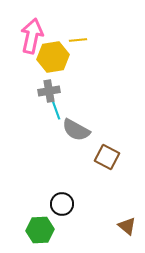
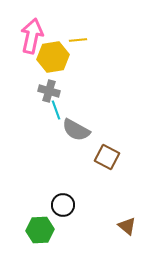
gray cross: rotated 25 degrees clockwise
black circle: moved 1 px right, 1 px down
